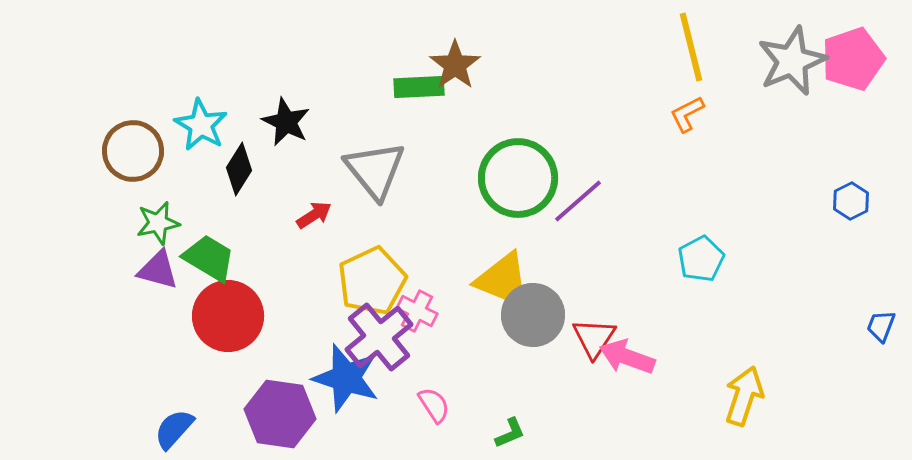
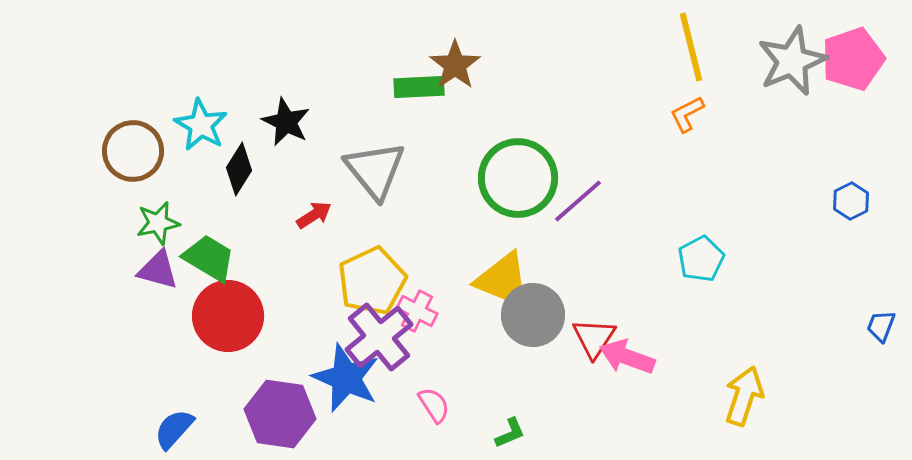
blue star: rotated 6 degrees clockwise
